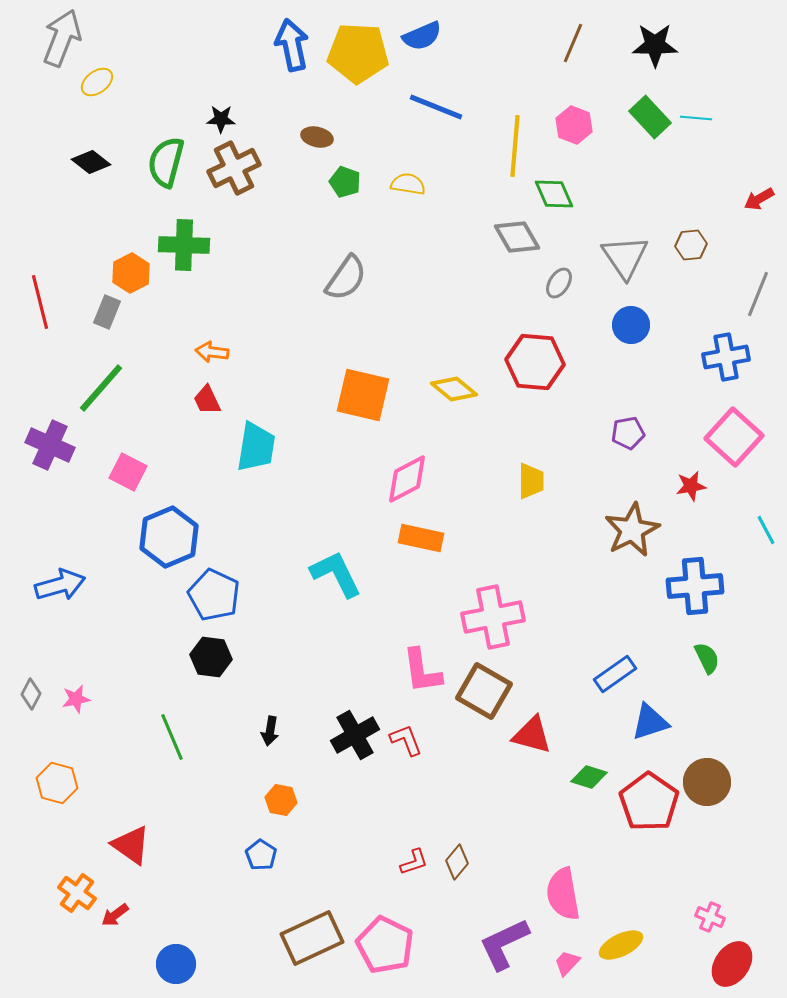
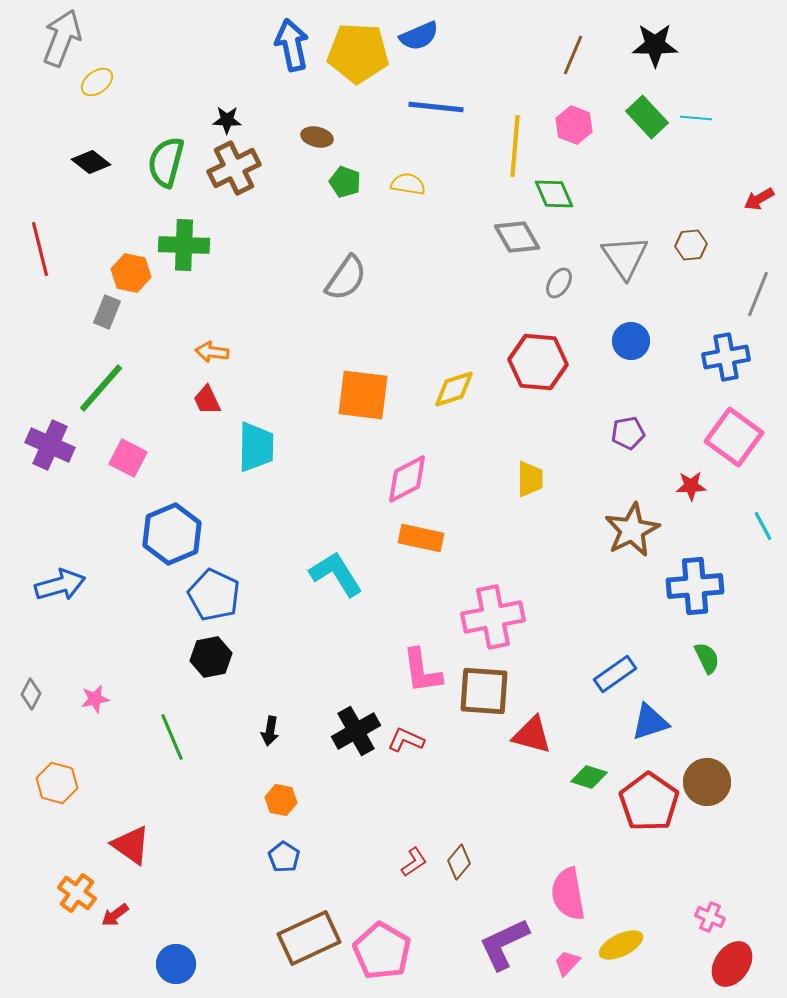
blue semicircle at (422, 36): moved 3 px left
brown line at (573, 43): moved 12 px down
blue line at (436, 107): rotated 16 degrees counterclockwise
green rectangle at (650, 117): moved 3 px left
black star at (221, 119): moved 6 px right, 1 px down
orange hexagon at (131, 273): rotated 21 degrees counterclockwise
red line at (40, 302): moved 53 px up
blue circle at (631, 325): moved 16 px down
red hexagon at (535, 362): moved 3 px right
yellow diamond at (454, 389): rotated 57 degrees counterclockwise
orange square at (363, 395): rotated 6 degrees counterclockwise
pink square at (734, 437): rotated 6 degrees counterclockwise
cyan trapezoid at (256, 447): rotated 8 degrees counterclockwise
pink square at (128, 472): moved 14 px up
yellow trapezoid at (531, 481): moved 1 px left, 2 px up
red star at (691, 486): rotated 8 degrees clockwise
cyan line at (766, 530): moved 3 px left, 4 px up
blue hexagon at (169, 537): moved 3 px right, 3 px up
cyan L-shape at (336, 574): rotated 6 degrees counterclockwise
black hexagon at (211, 657): rotated 18 degrees counterclockwise
brown square at (484, 691): rotated 26 degrees counterclockwise
pink star at (76, 699): moved 19 px right
black cross at (355, 735): moved 1 px right, 4 px up
red L-shape at (406, 740): rotated 45 degrees counterclockwise
blue pentagon at (261, 855): moved 23 px right, 2 px down
red L-shape at (414, 862): rotated 16 degrees counterclockwise
brown diamond at (457, 862): moved 2 px right
pink semicircle at (563, 894): moved 5 px right
brown rectangle at (312, 938): moved 3 px left
pink pentagon at (385, 945): moved 3 px left, 6 px down; rotated 4 degrees clockwise
